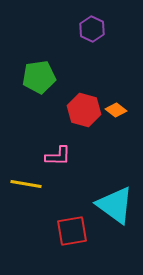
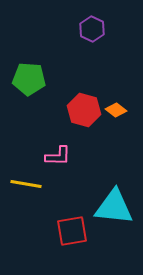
green pentagon: moved 10 px left, 2 px down; rotated 12 degrees clockwise
cyan triangle: moved 1 px left, 2 px down; rotated 30 degrees counterclockwise
